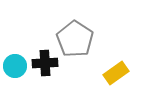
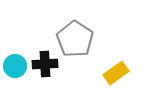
black cross: moved 1 px down
